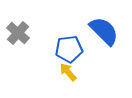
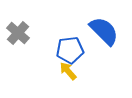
blue pentagon: moved 1 px right, 1 px down
yellow arrow: moved 1 px up
